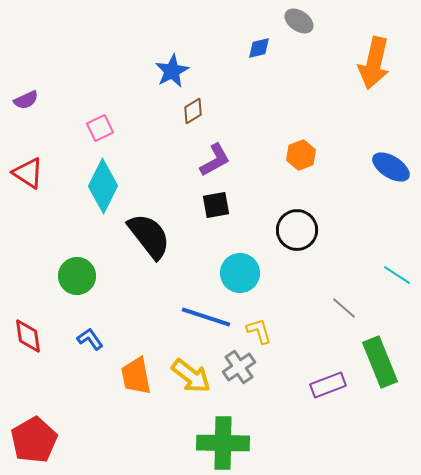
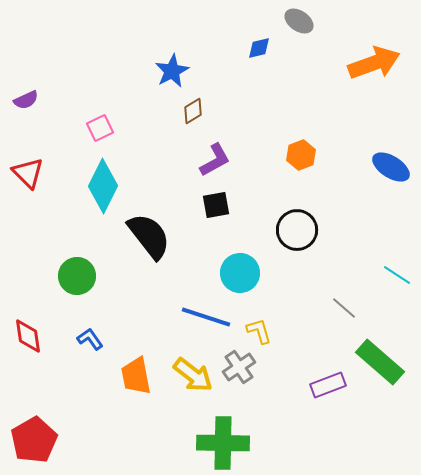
orange arrow: rotated 123 degrees counterclockwise
red triangle: rotated 12 degrees clockwise
green rectangle: rotated 27 degrees counterclockwise
yellow arrow: moved 2 px right, 1 px up
